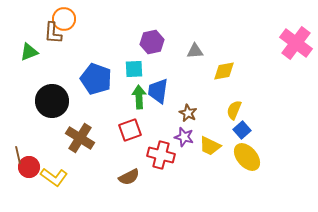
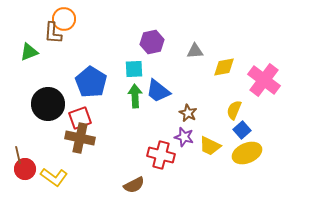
pink cross: moved 32 px left, 37 px down
yellow diamond: moved 4 px up
blue pentagon: moved 5 px left, 3 px down; rotated 12 degrees clockwise
blue trapezoid: rotated 60 degrees counterclockwise
green arrow: moved 4 px left, 1 px up
black circle: moved 4 px left, 3 px down
red square: moved 50 px left, 12 px up
brown cross: rotated 20 degrees counterclockwise
yellow ellipse: moved 4 px up; rotated 72 degrees counterclockwise
red circle: moved 4 px left, 2 px down
brown semicircle: moved 5 px right, 8 px down
